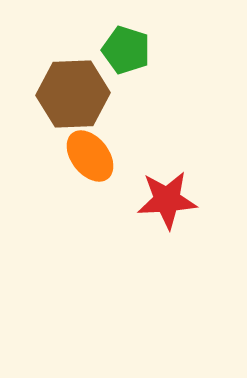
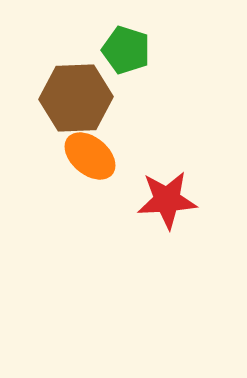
brown hexagon: moved 3 px right, 4 px down
orange ellipse: rotated 12 degrees counterclockwise
